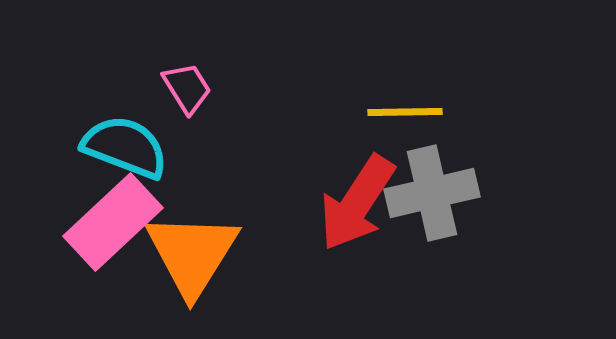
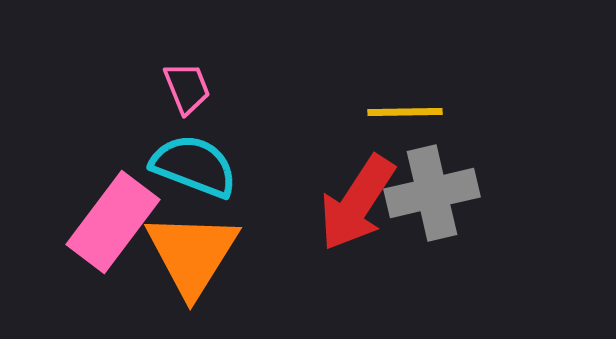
pink trapezoid: rotated 10 degrees clockwise
cyan semicircle: moved 69 px right, 19 px down
pink rectangle: rotated 10 degrees counterclockwise
